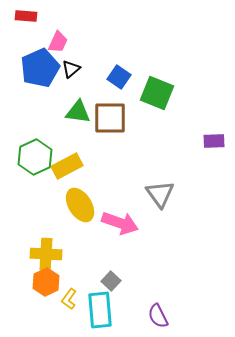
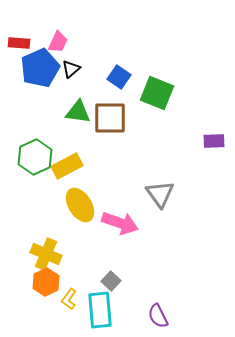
red rectangle: moved 7 px left, 27 px down
yellow cross: rotated 20 degrees clockwise
